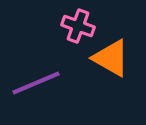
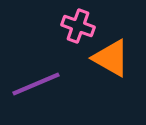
purple line: moved 1 px down
